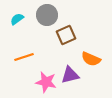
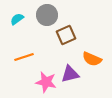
orange semicircle: moved 1 px right
purple triangle: moved 1 px up
